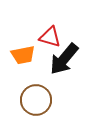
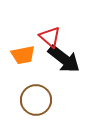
red triangle: rotated 25 degrees clockwise
black arrow: rotated 92 degrees counterclockwise
